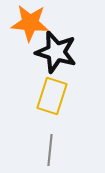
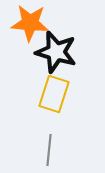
yellow rectangle: moved 2 px right, 2 px up
gray line: moved 1 px left
